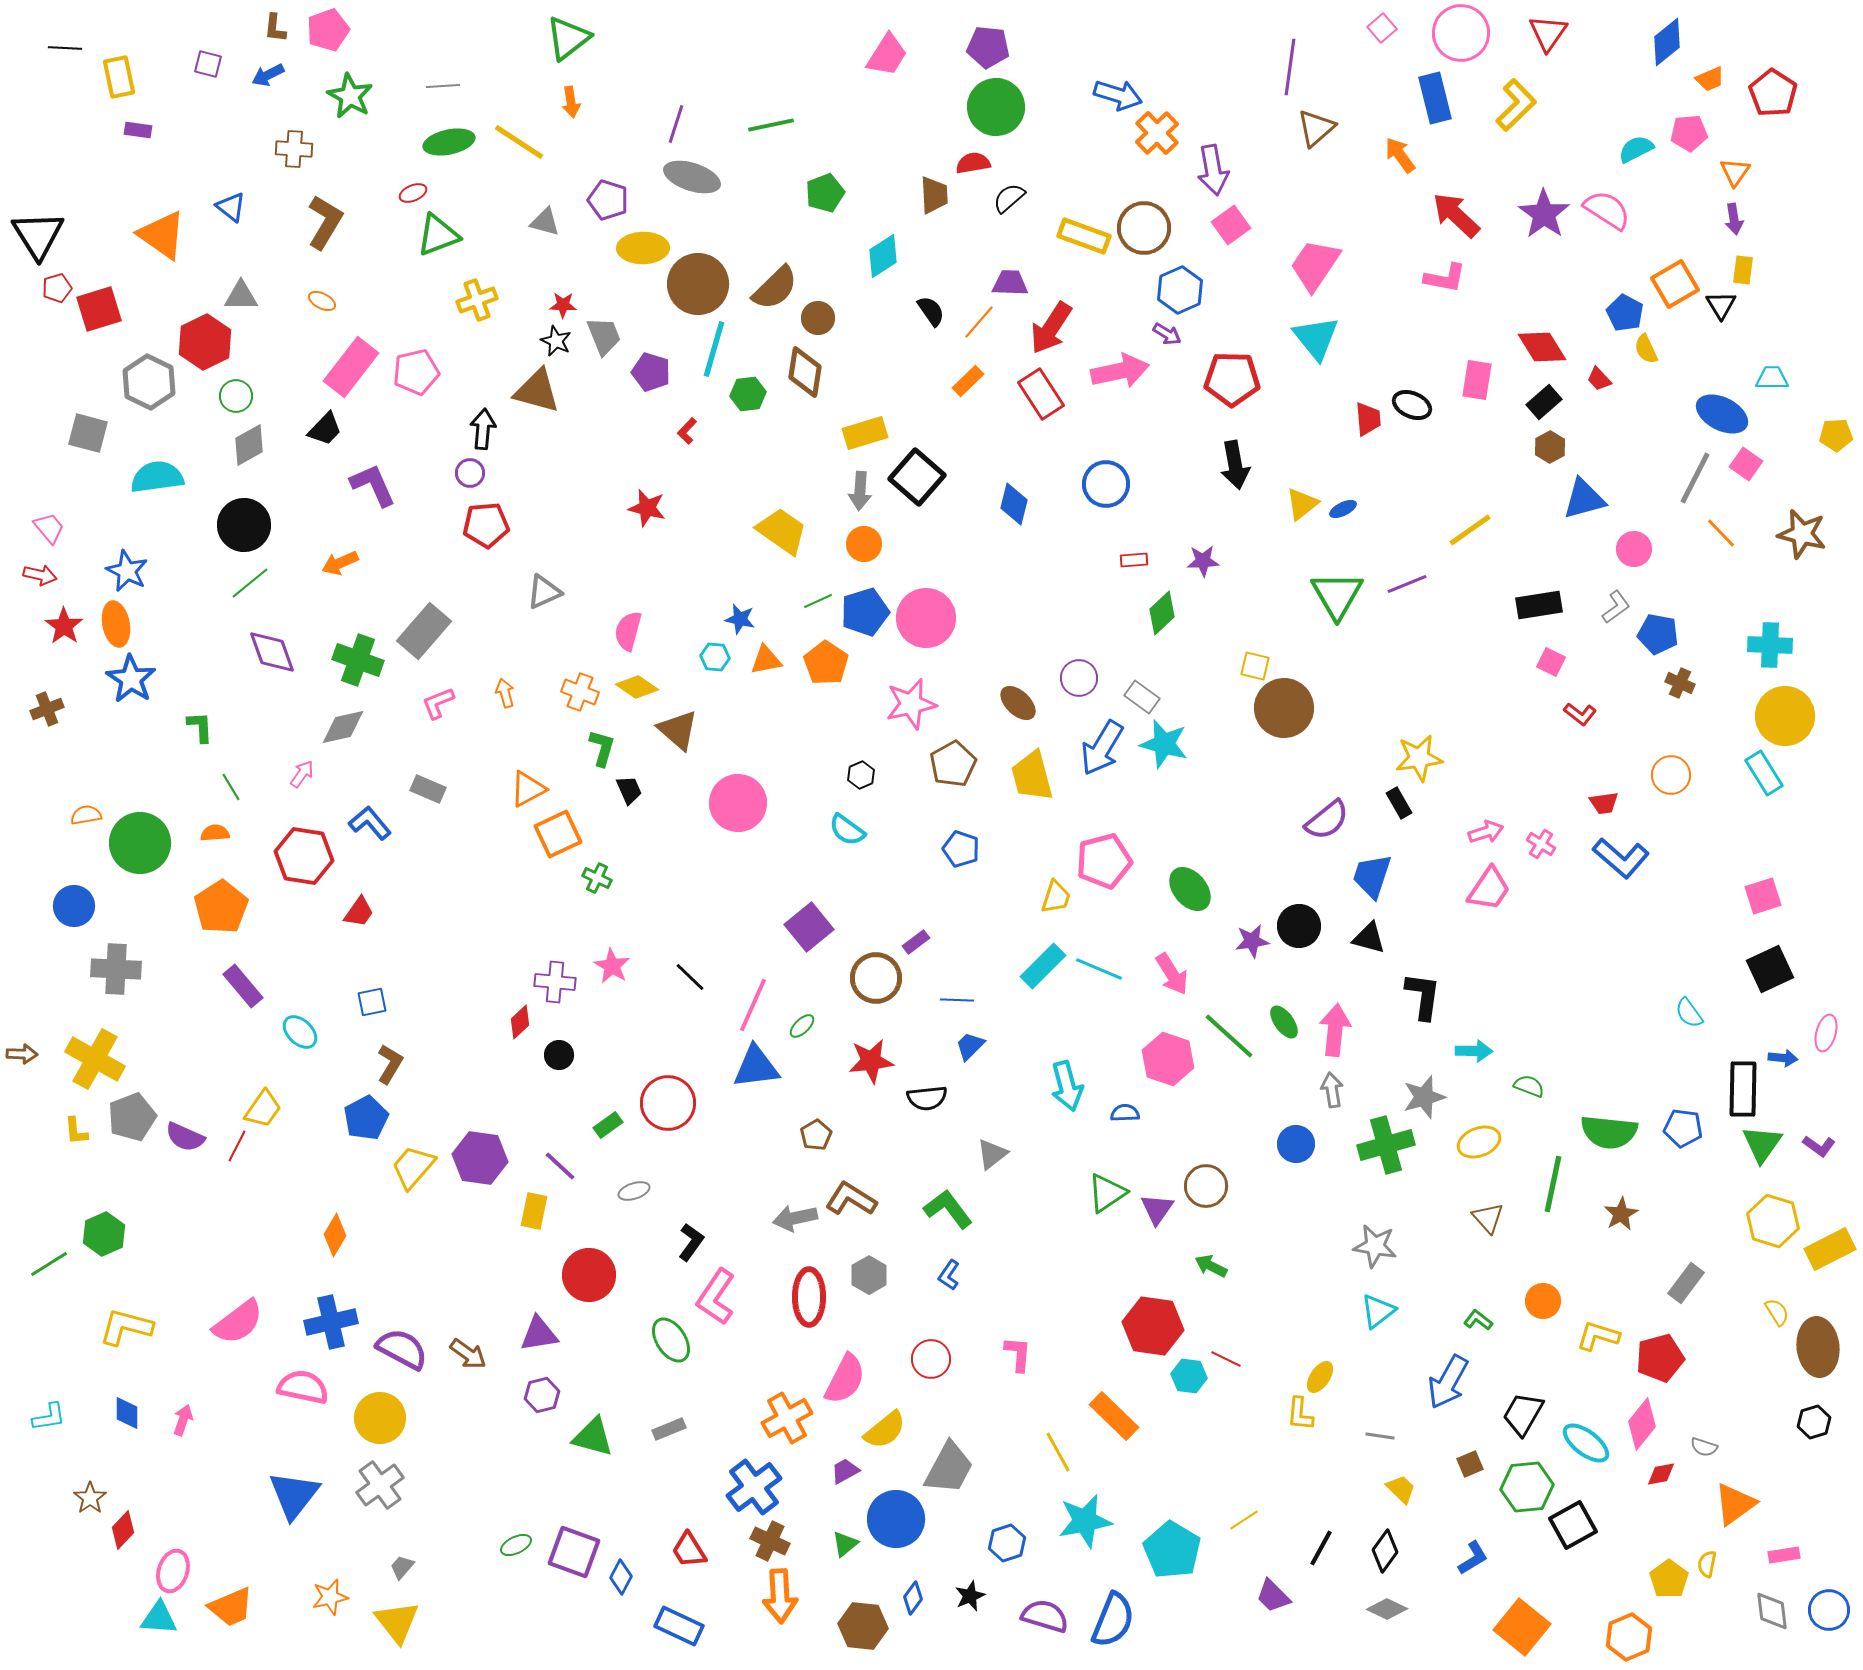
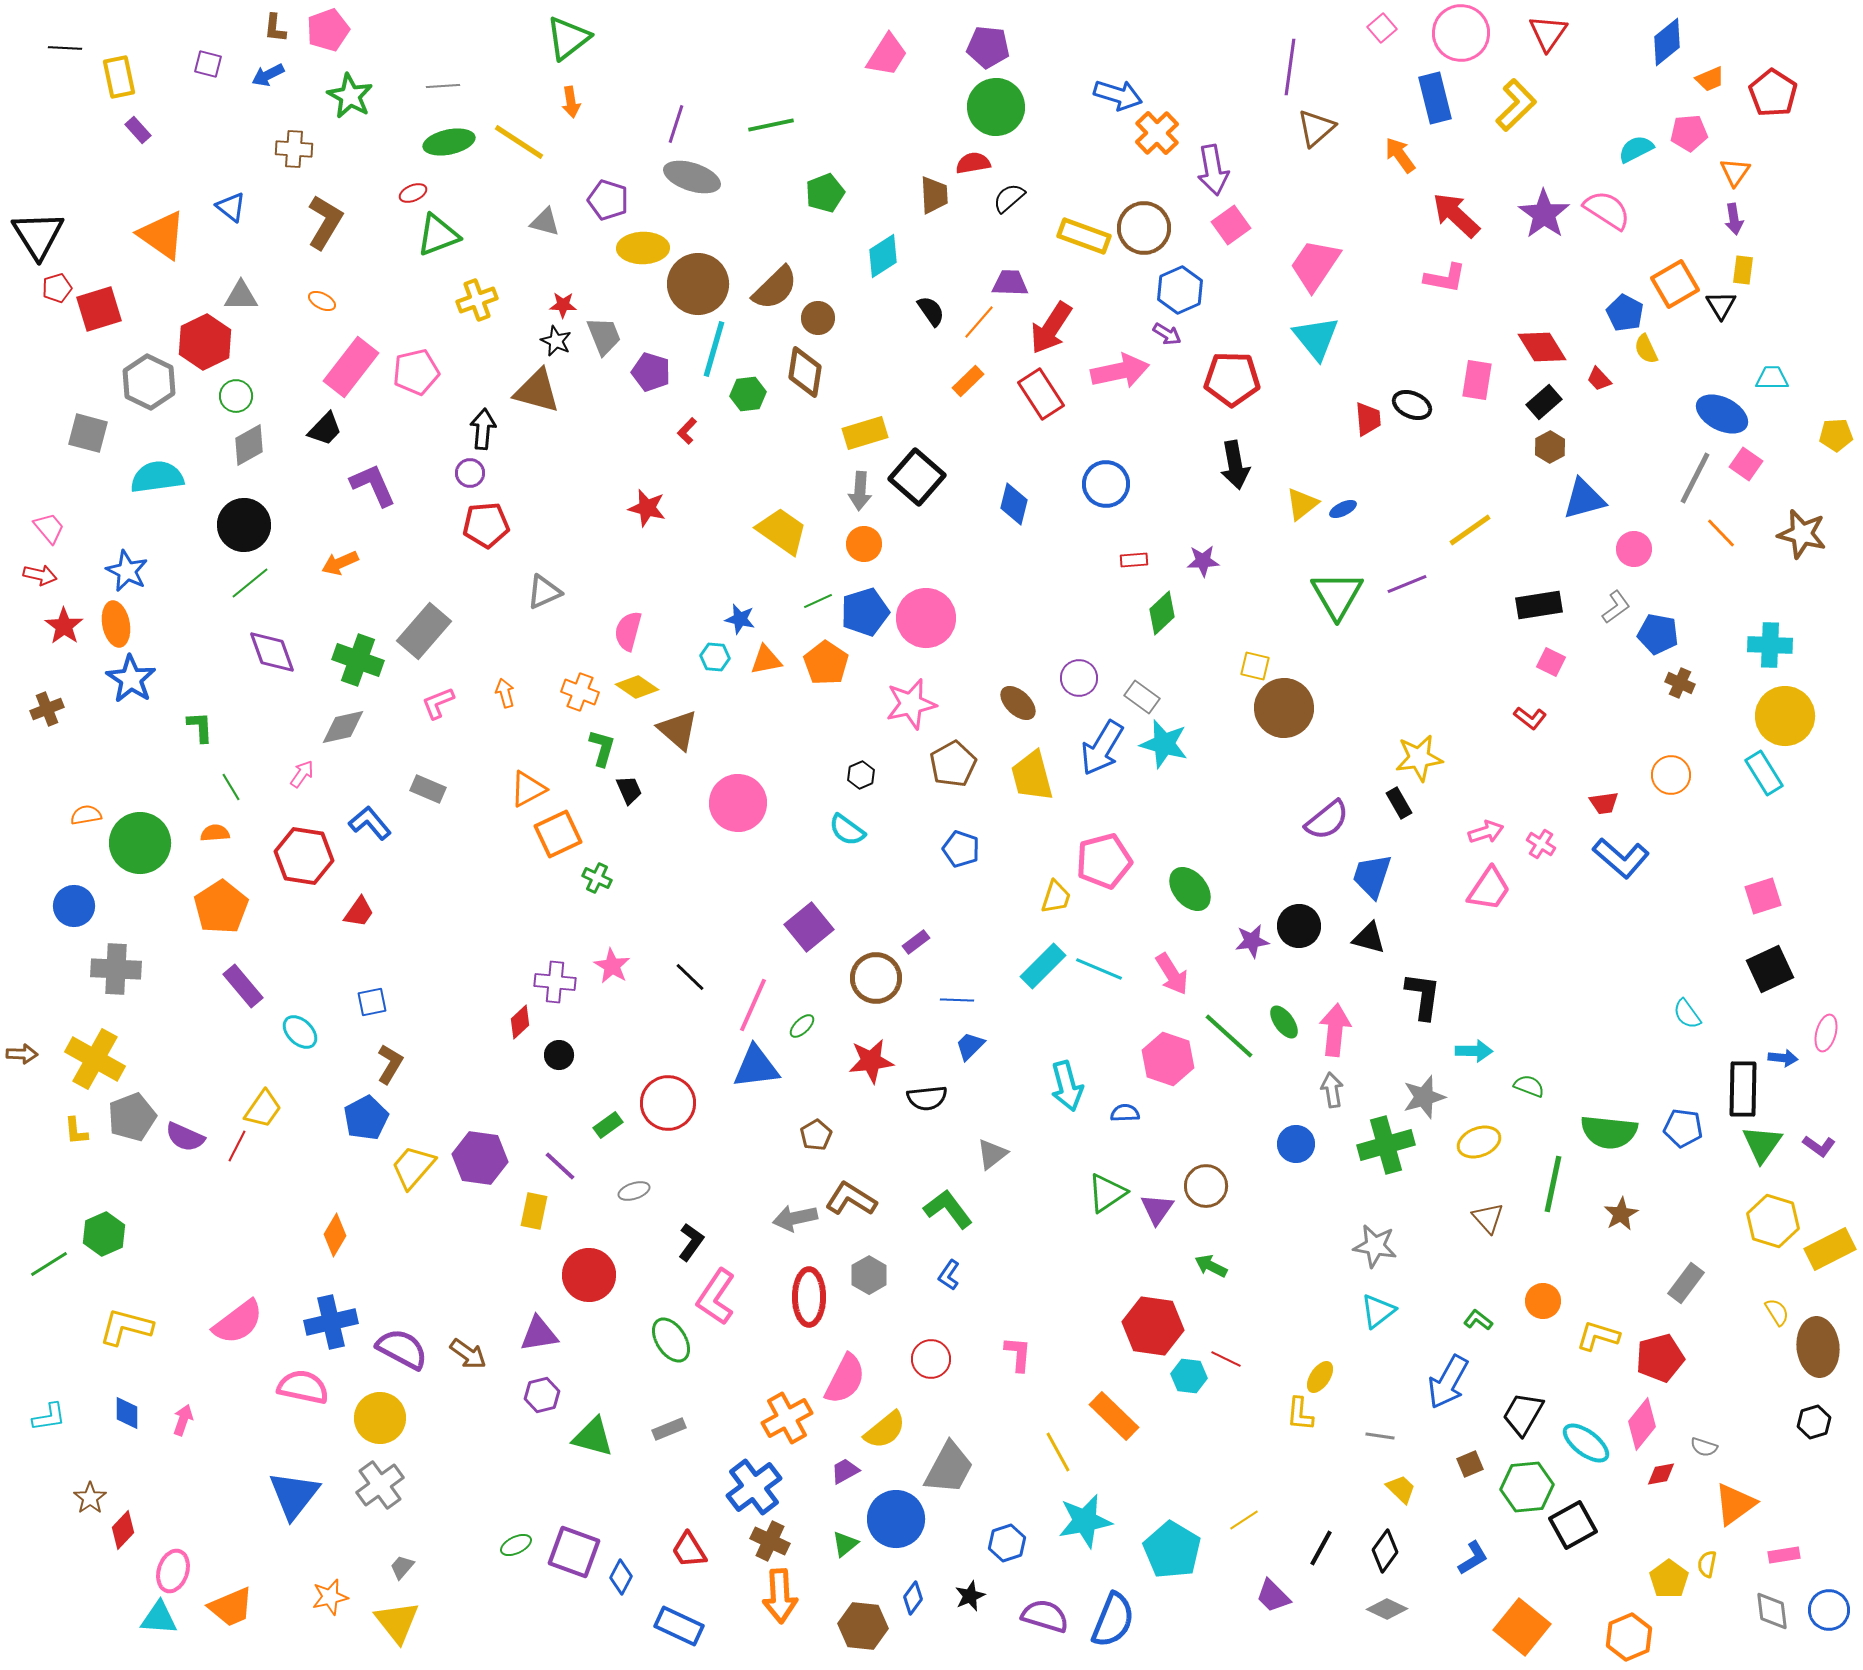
purple rectangle at (138, 130): rotated 40 degrees clockwise
red L-shape at (1580, 714): moved 50 px left, 4 px down
cyan semicircle at (1689, 1013): moved 2 px left, 1 px down
